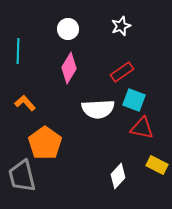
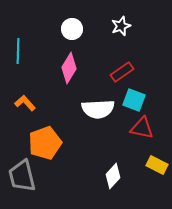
white circle: moved 4 px right
orange pentagon: rotated 16 degrees clockwise
white diamond: moved 5 px left
